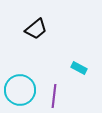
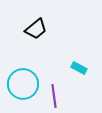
cyan circle: moved 3 px right, 6 px up
purple line: rotated 15 degrees counterclockwise
